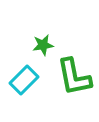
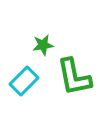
cyan rectangle: moved 1 px down
